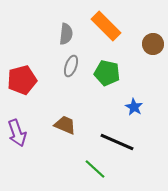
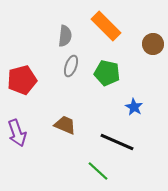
gray semicircle: moved 1 px left, 2 px down
green line: moved 3 px right, 2 px down
